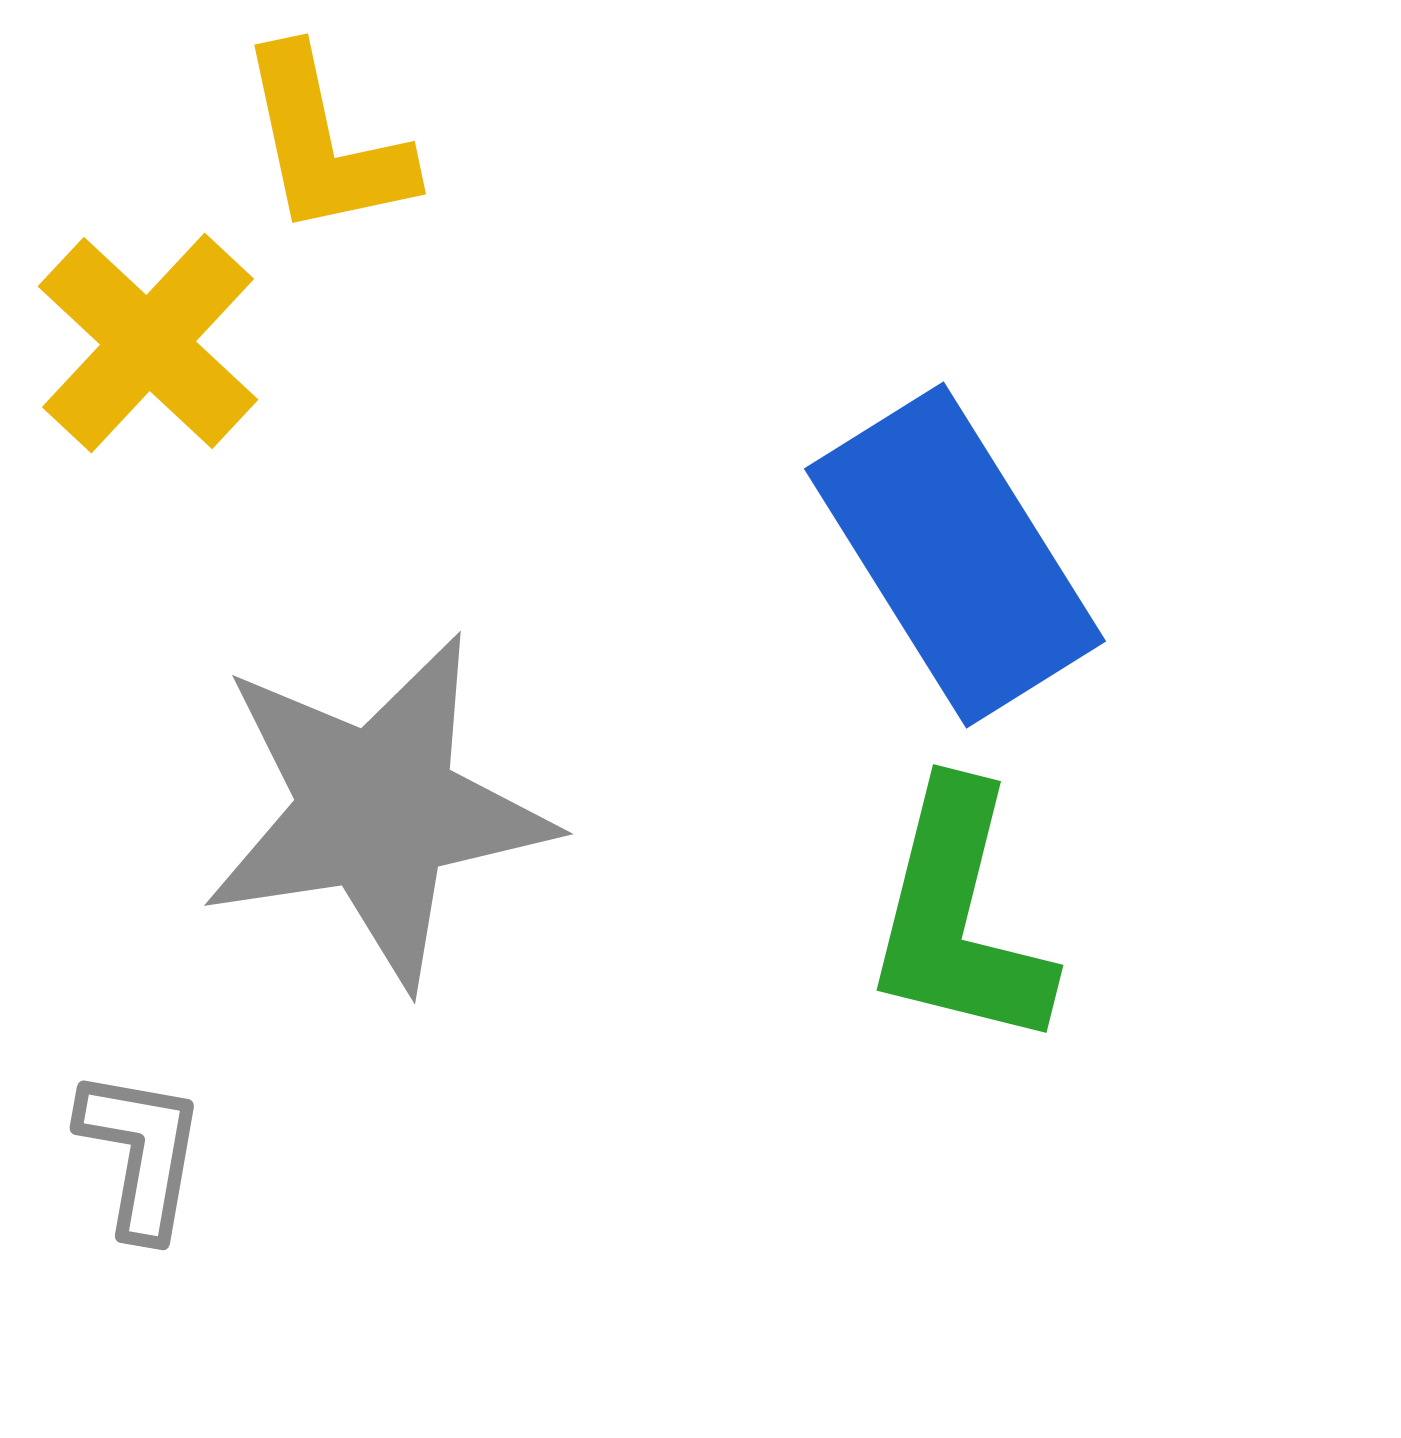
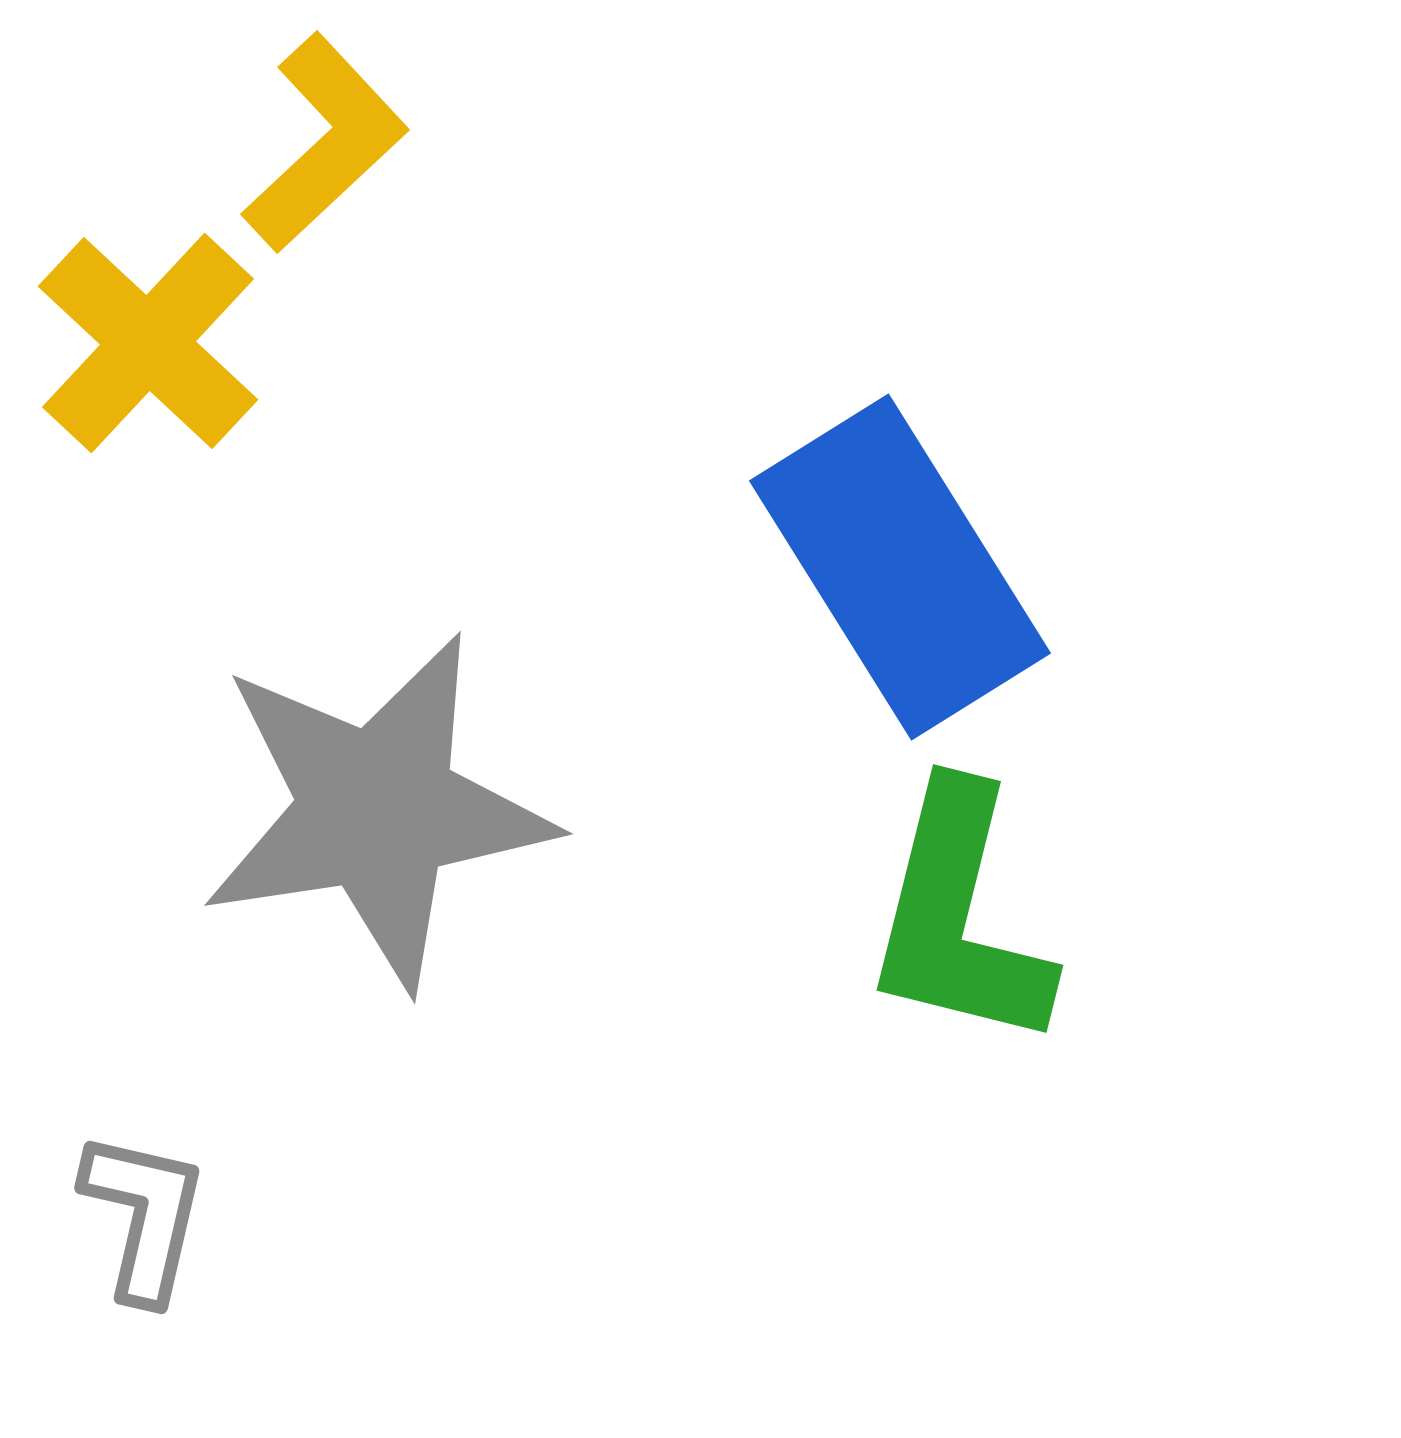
yellow L-shape: rotated 121 degrees counterclockwise
blue rectangle: moved 55 px left, 12 px down
gray L-shape: moved 3 px right, 63 px down; rotated 3 degrees clockwise
